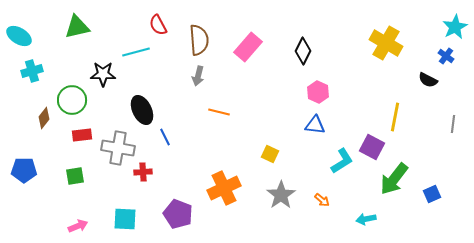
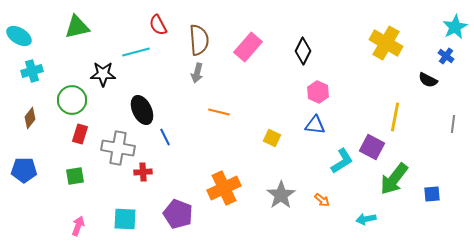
gray arrow: moved 1 px left, 3 px up
brown diamond: moved 14 px left
red rectangle: moved 2 px left, 1 px up; rotated 66 degrees counterclockwise
yellow square: moved 2 px right, 16 px up
blue square: rotated 18 degrees clockwise
pink arrow: rotated 48 degrees counterclockwise
